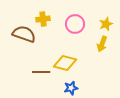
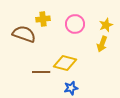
yellow star: moved 1 px down
